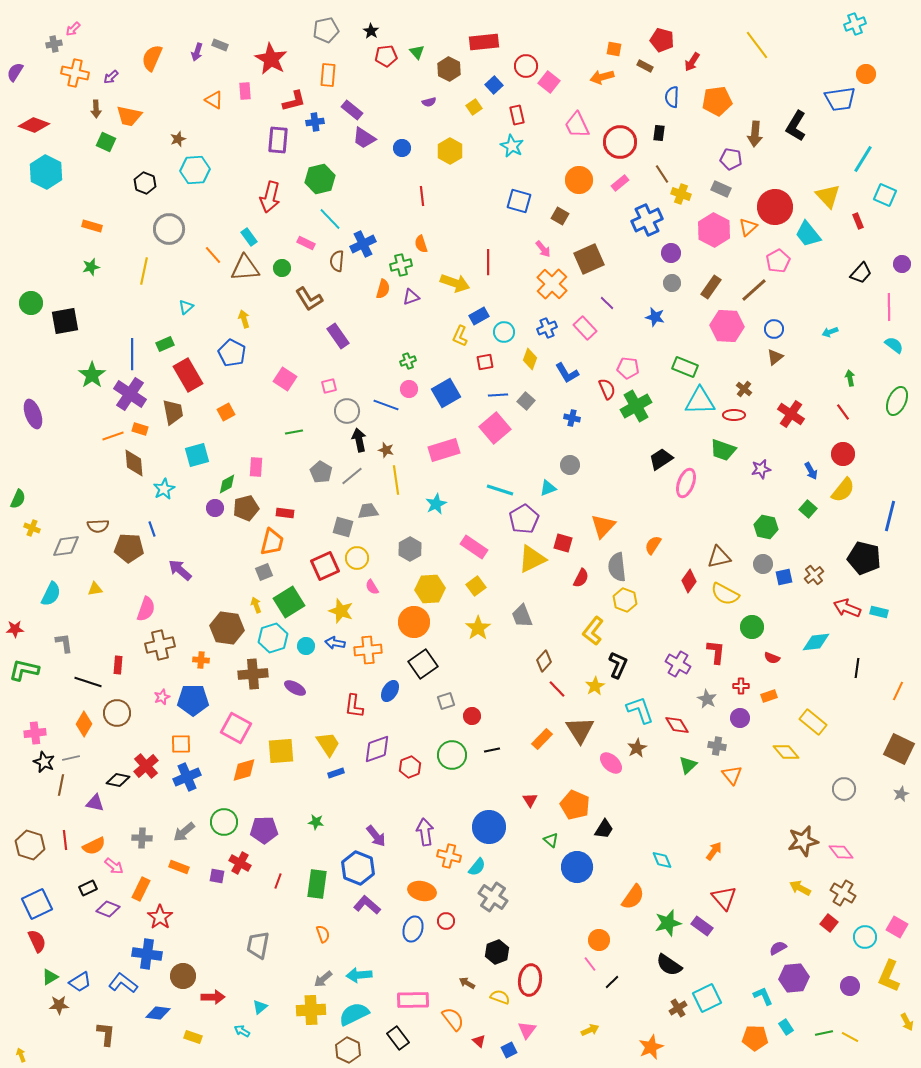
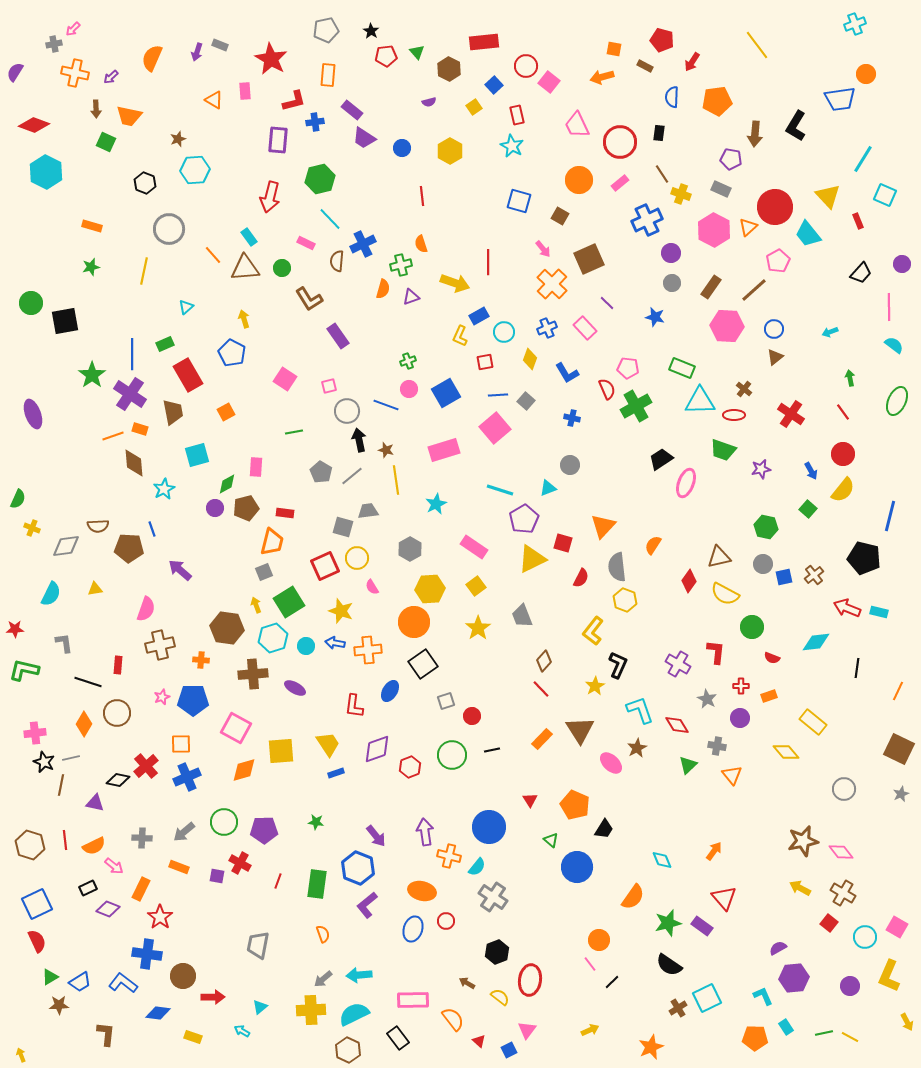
green rectangle at (685, 367): moved 3 px left, 1 px down
red line at (557, 689): moved 16 px left
purple L-shape at (367, 905): rotated 80 degrees counterclockwise
yellow semicircle at (500, 997): rotated 18 degrees clockwise
